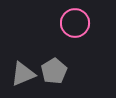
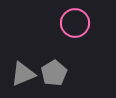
gray pentagon: moved 2 px down
